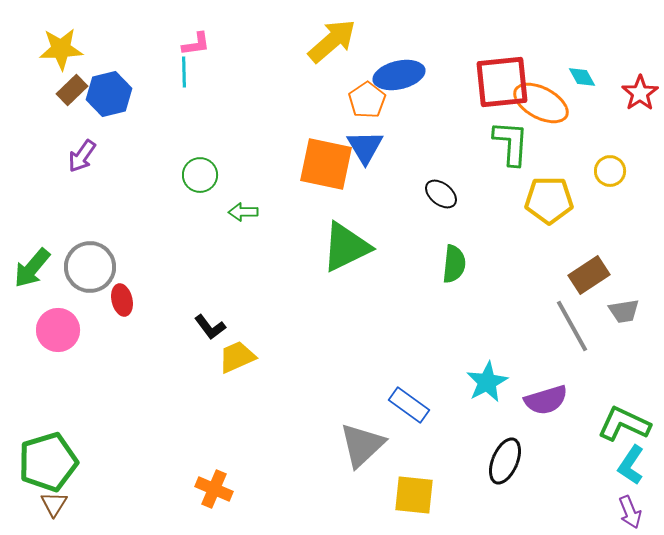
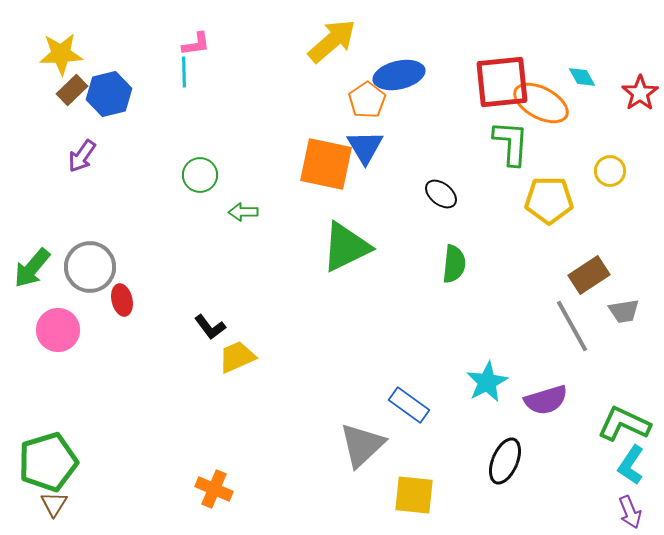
yellow star at (61, 49): moved 5 px down
